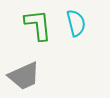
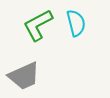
green L-shape: rotated 112 degrees counterclockwise
